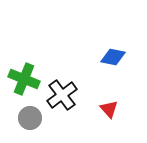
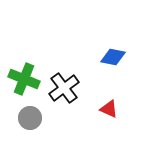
black cross: moved 2 px right, 7 px up
red triangle: rotated 24 degrees counterclockwise
